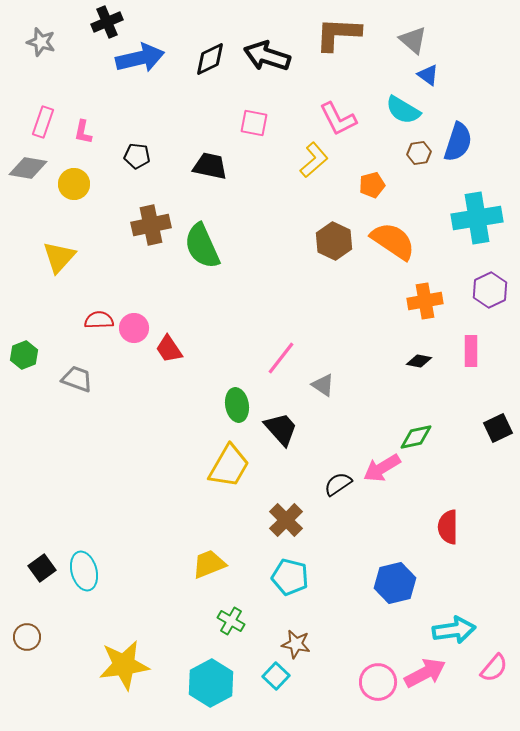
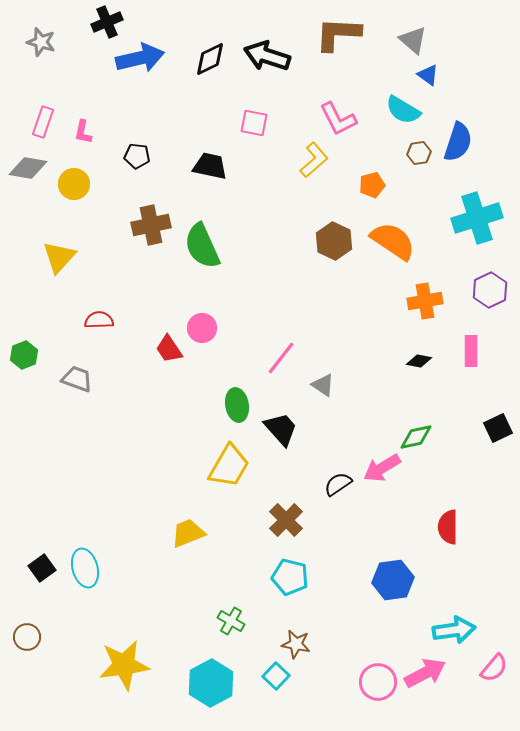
cyan cross at (477, 218): rotated 9 degrees counterclockwise
pink circle at (134, 328): moved 68 px right
yellow trapezoid at (209, 564): moved 21 px left, 31 px up
cyan ellipse at (84, 571): moved 1 px right, 3 px up
blue hexagon at (395, 583): moved 2 px left, 3 px up; rotated 6 degrees clockwise
